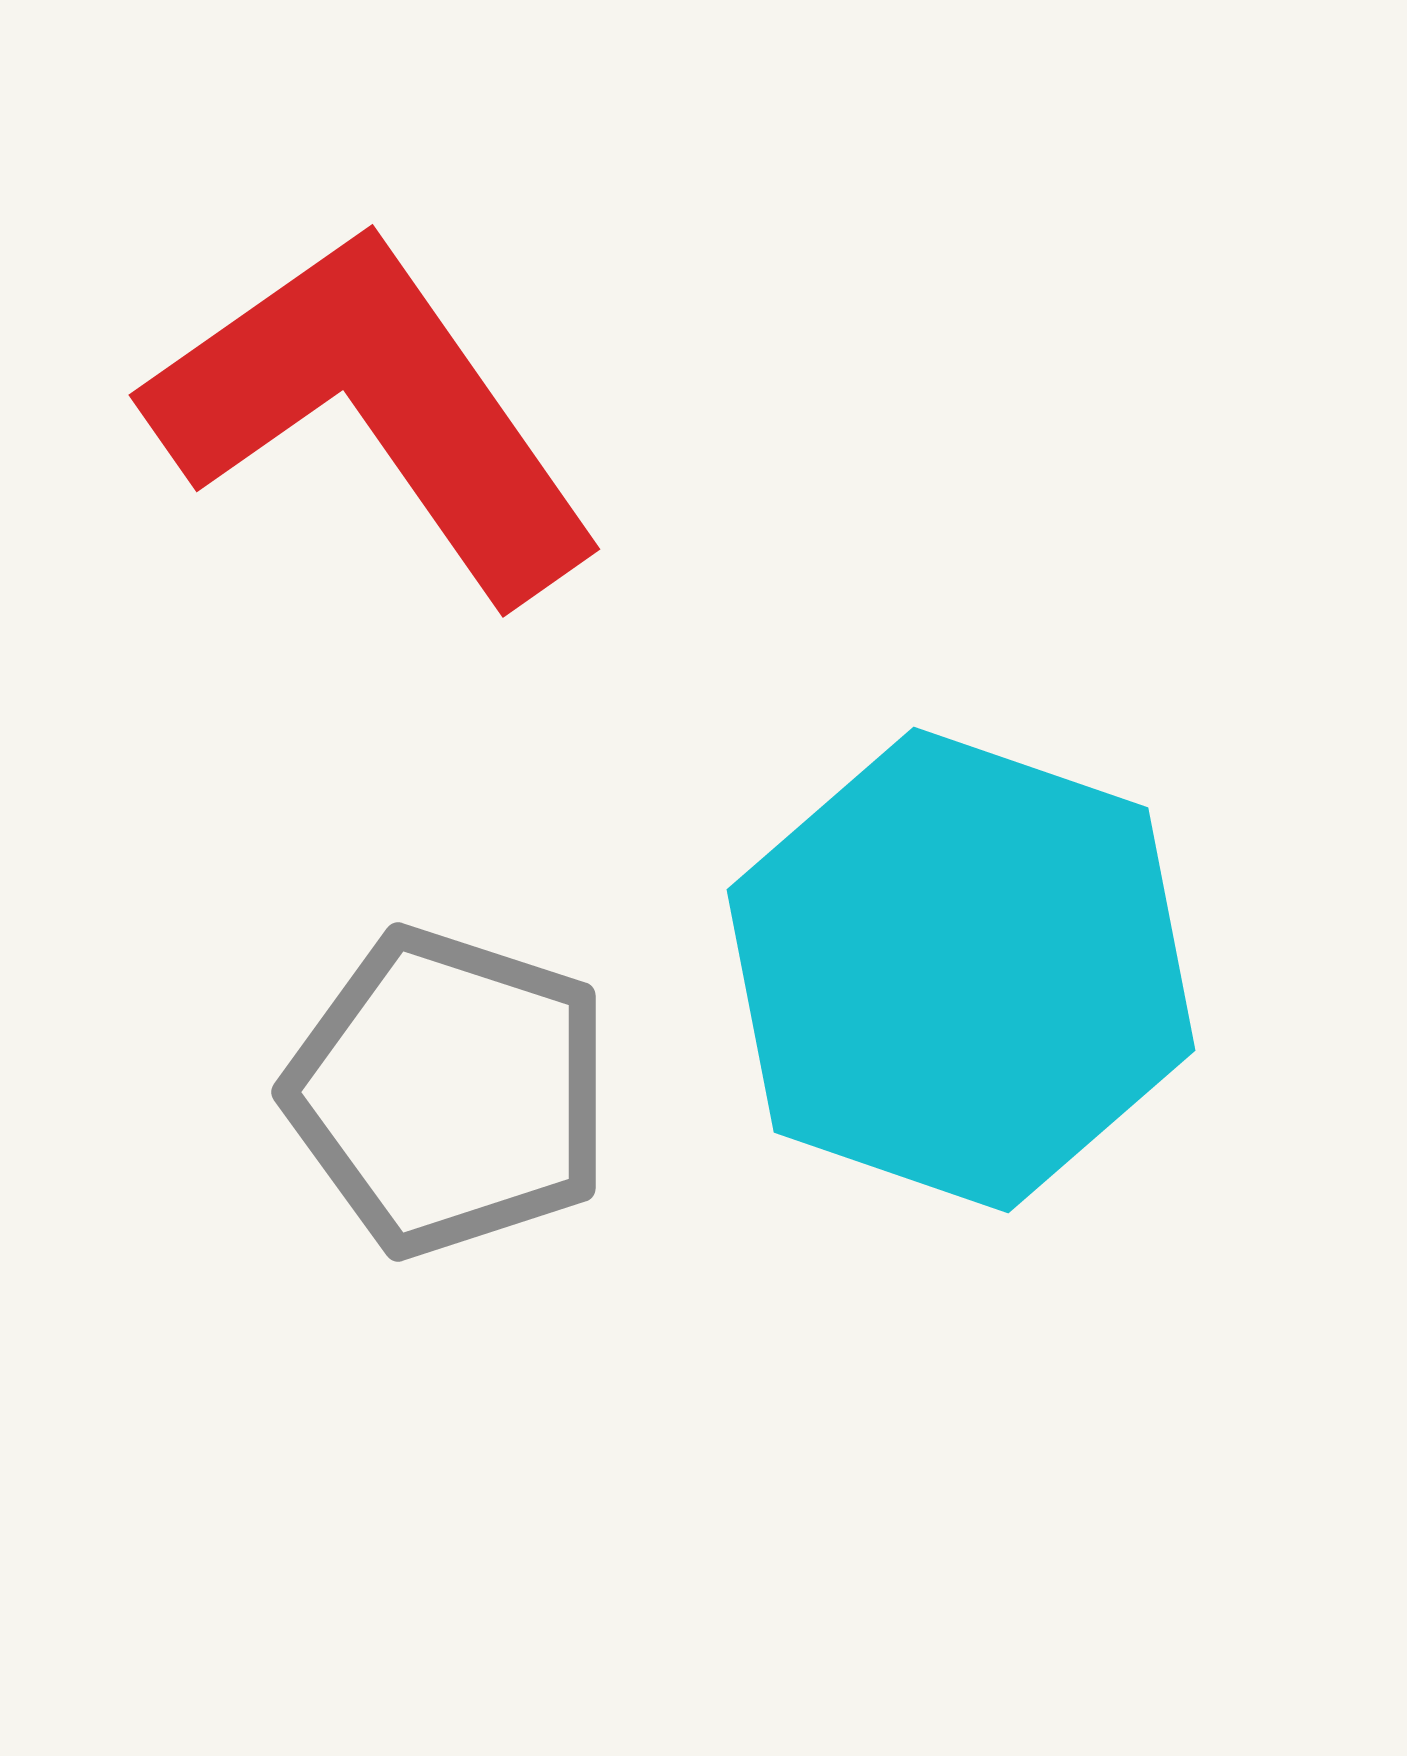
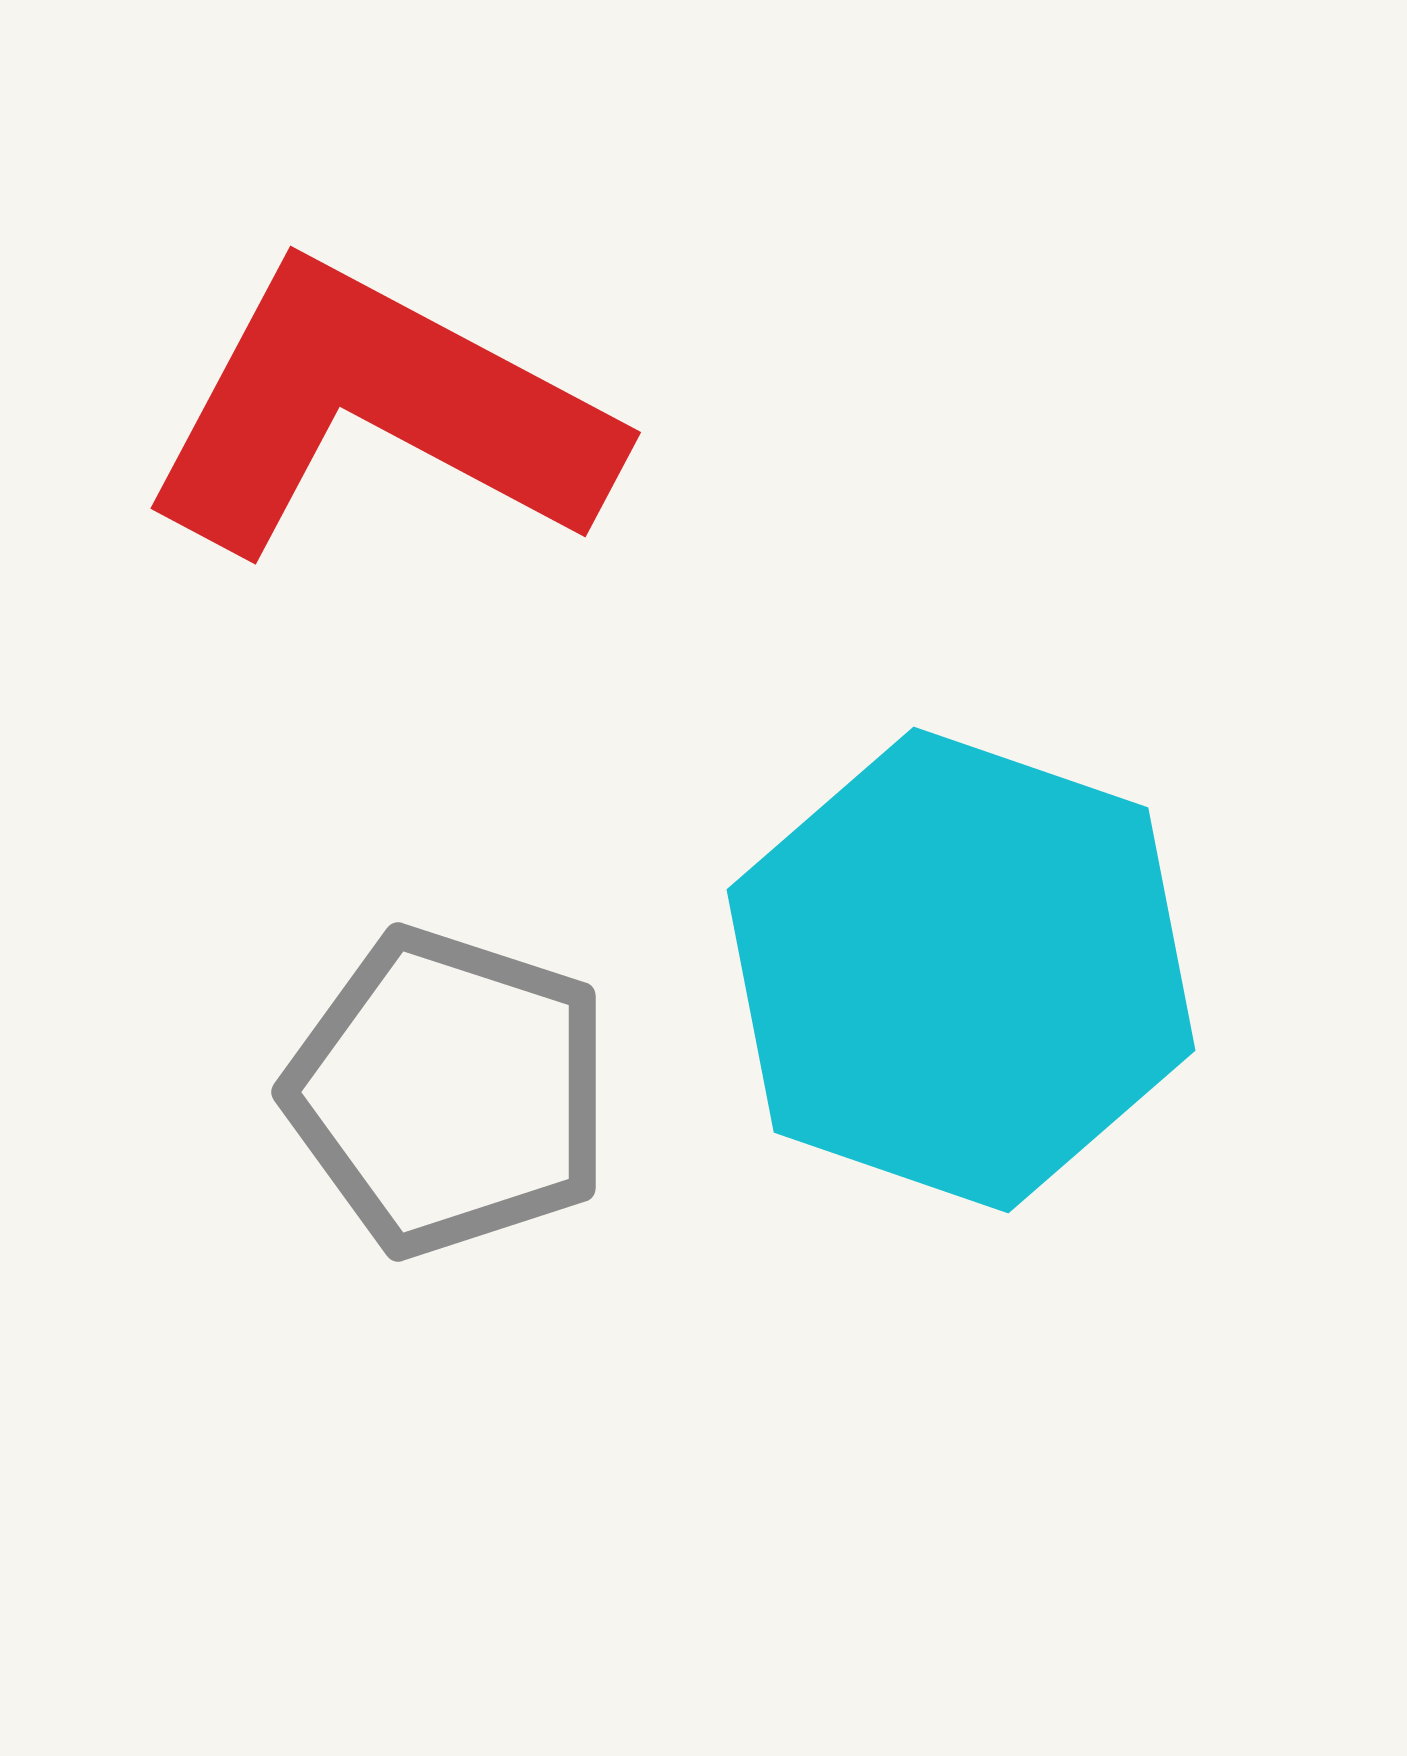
red L-shape: moved 3 px right; rotated 27 degrees counterclockwise
